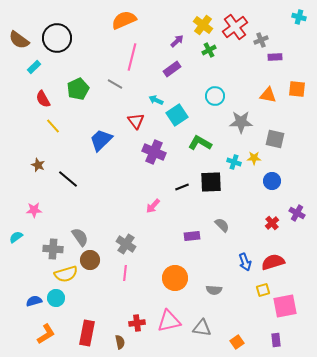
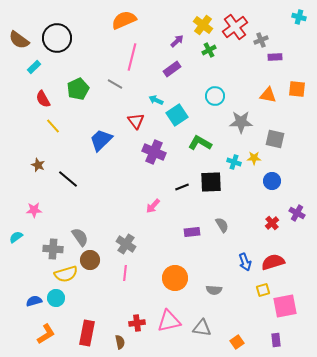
gray semicircle at (222, 225): rotated 14 degrees clockwise
purple rectangle at (192, 236): moved 4 px up
